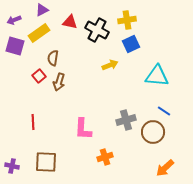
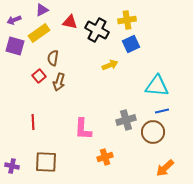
cyan triangle: moved 10 px down
blue line: moved 2 px left; rotated 48 degrees counterclockwise
